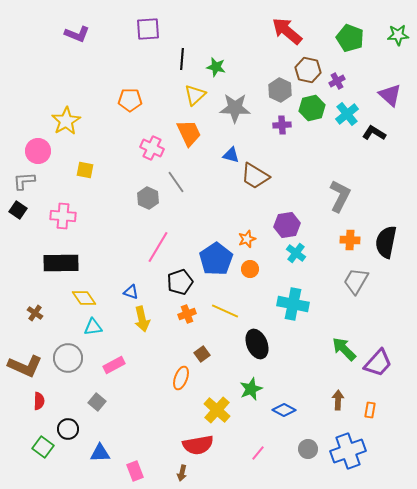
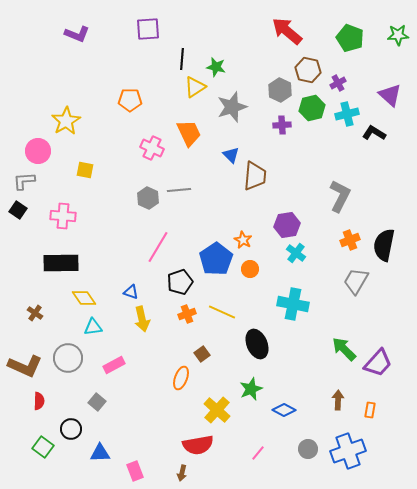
purple cross at (337, 81): moved 1 px right, 2 px down
yellow triangle at (195, 95): moved 8 px up; rotated 10 degrees clockwise
gray star at (235, 108): moved 3 px left, 1 px up; rotated 20 degrees counterclockwise
cyan cross at (347, 114): rotated 25 degrees clockwise
blue triangle at (231, 155): rotated 30 degrees clockwise
brown trapezoid at (255, 176): rotated 116 degrees counterclockwise
gray line at (176, 182): moved 3 px right, 8 px down; rotated 60 degrees counterclockwise
orange star at (247, 239): moved 4 px left, 1 px down; rotated 24 degrees counterclockwise
orange cross at (350, 240): rotated 24 degrees counterclockwise
black semicircle at (386, 242): moved 2 px left, 3 px down
yellow line at (225, 311): moved 3 px left, 1 px down
black circle at (68, 429): moved 3 px right
